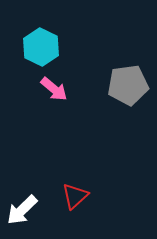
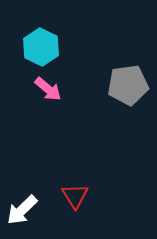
pink arrow: moved 6 px left
red triangle: rotated 20 degrees counterclockwise
